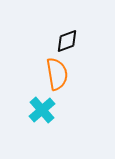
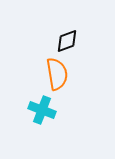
cyan cross: rotated 28 degrees counterclockwise
